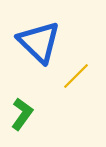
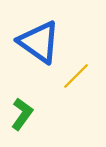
blue triangle: rotated 9 degrees counterclockwise
